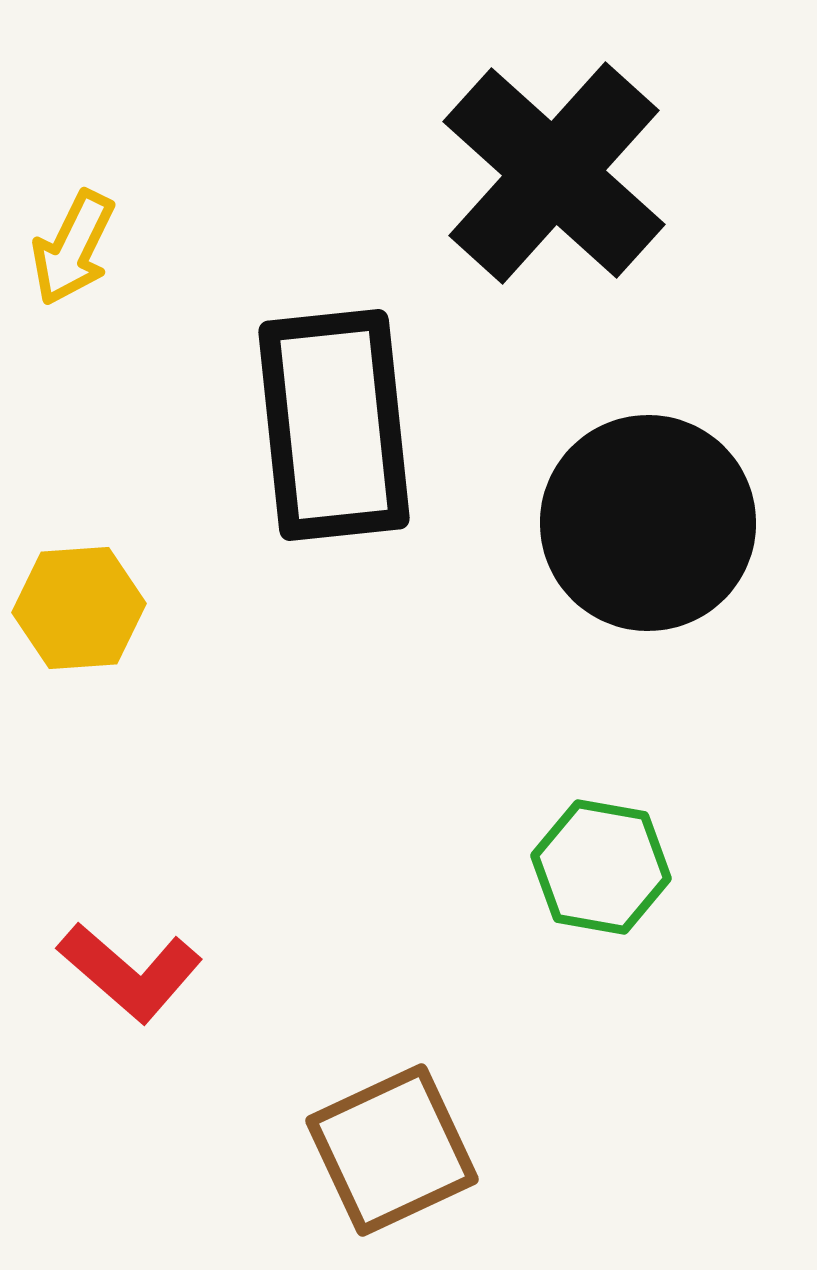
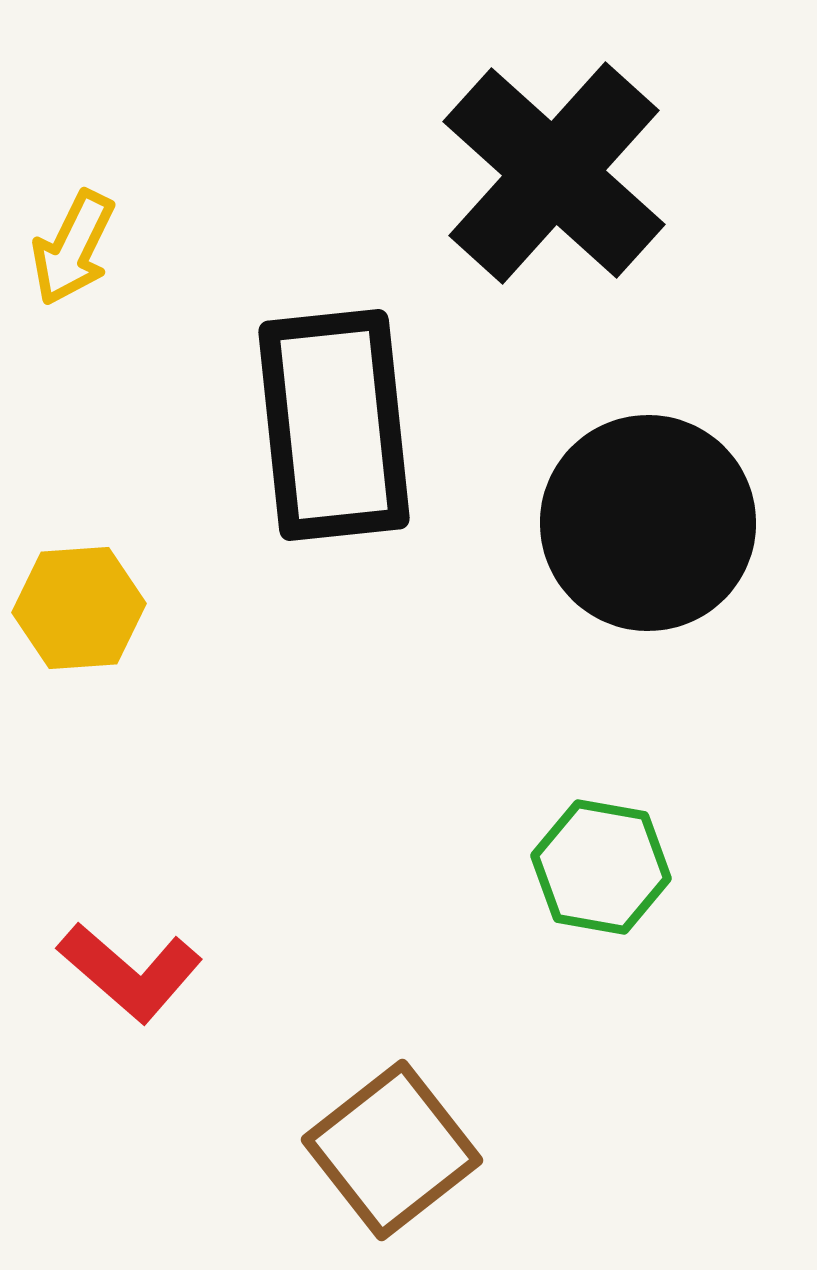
brown square: rotated 13 degrees counterclockwise
